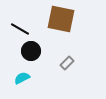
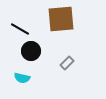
brown square: rotated 16 degrees counterclockwise
cyan semicircle: rotated 140 degrees counterclockwise
